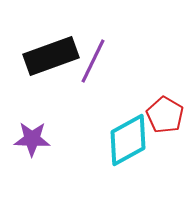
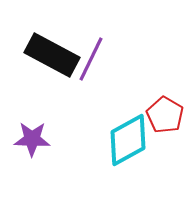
black rectangle: moved 1 px right, 1 px up; rotated 48 degrees clockwise
purple line: moved 2 px left, 2 px up
